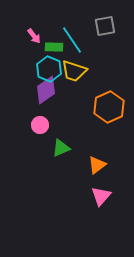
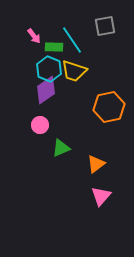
orange hexagon: rotated 12 degrees clockwise
orange triangle: moved 1 px left, 1 px up
